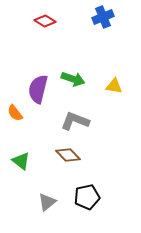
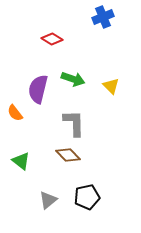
red diamond: moved 7 px right, 18 px down
yellow triangle: moved 3 px left; rotated 36 degrees clockwise
gray L-shape: moved 1 px left, 2 px down; rotated 68 degrees clockwise
gray triangle: moved 1 px right, 2 px up
